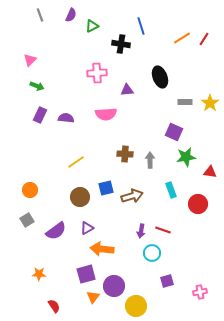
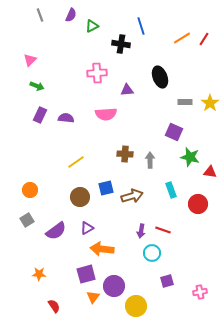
green star at (186, 157): moved 4 px right; rotated 24 degrees clockwise
